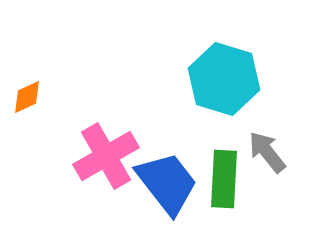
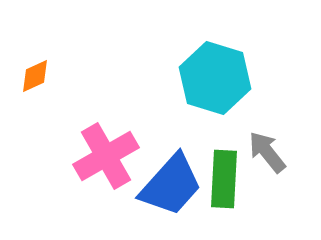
cyan hexagon: moved 9 px left, 1 px up
orange diamond: moved 8 px right, 21 px up
blue trapezoid: moved 4 px right, 2 px down; rotated 80 degrees clockwise
